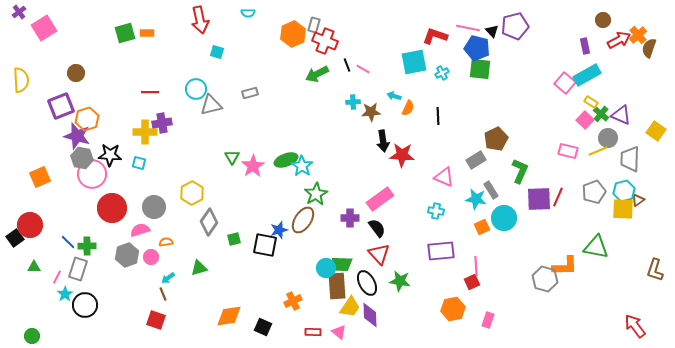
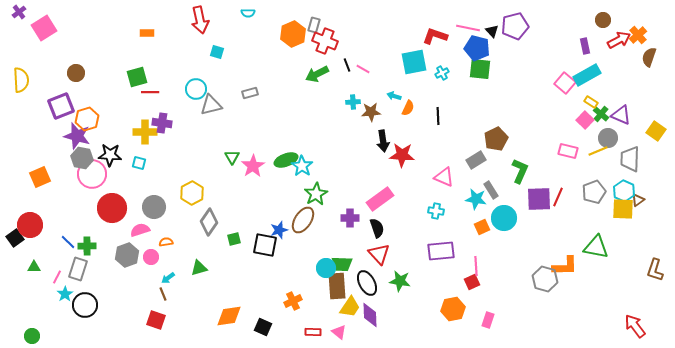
green square at (125, 33): moved 12 px right, 44 px down
brown semicircle at (649, 48): moved 9 px down
purple cross at (162, 123): rotated 18 degrees clockwise
cyan hexagon at (624, 191): rotated 20 degrees counterclockwise
black semicircle at (377, 228): rotated 18 degrees clockwise
